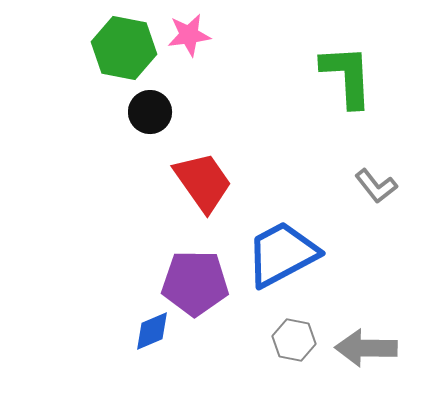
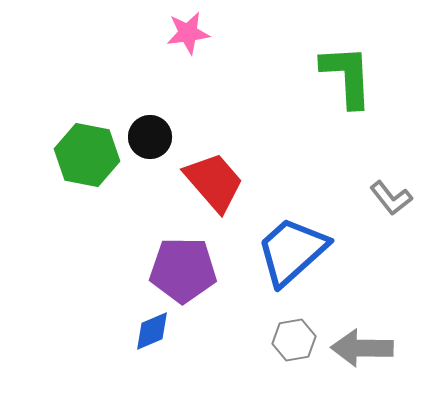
pink star: moved 1 px left, 2 px up
green hexagon: moved 37 px left, 107 px down
black circle: moved 25 px down
red trapezoid: moved 11 px right; rotated 6 degrees counterclockwise
gray L-shape: moved 15 px right, 12 px down
blue trapezoid: moved 10 px right, 3 px up; rotated 14 degrees counterclockwise
purple pentagon: moved 12 px left, 13 px up
gray hexagon: rotated 21 degrees counterclockwise
gray arrow: moved 4 px left
